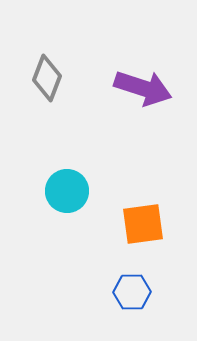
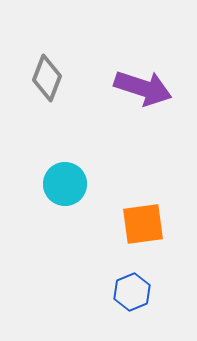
cyan circle: moved 2 px left, 7 px up
blue hexagon: rotated 21 degrees counterclockwise
